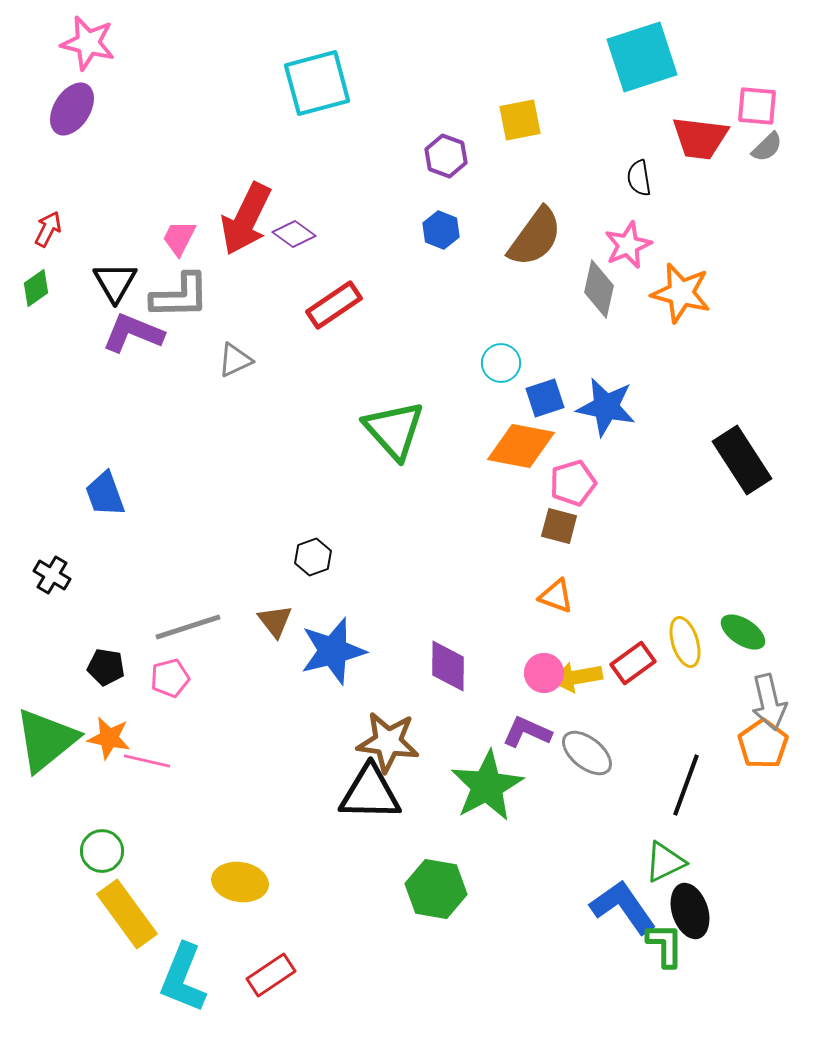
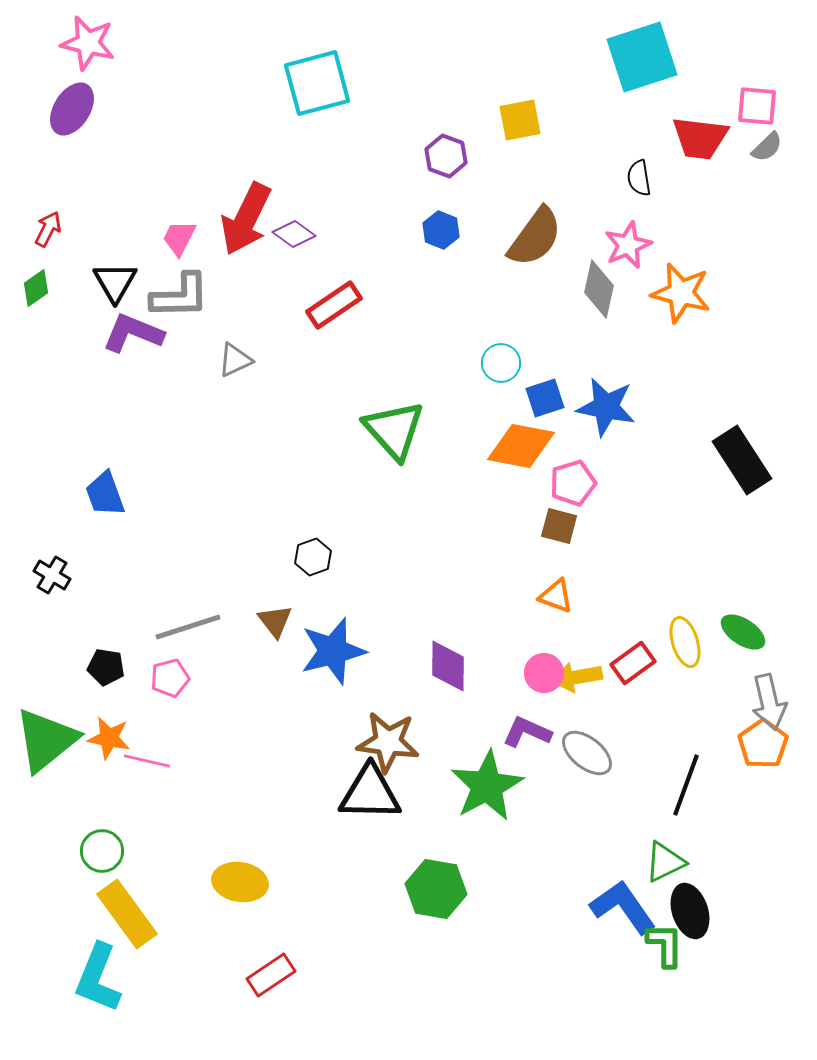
cyan L-shape at (183, 978): moved 85 px left
